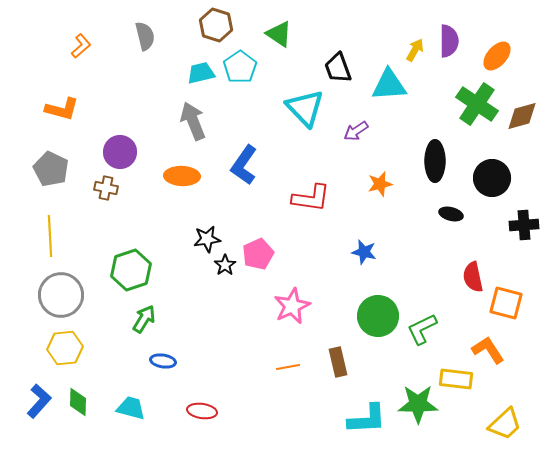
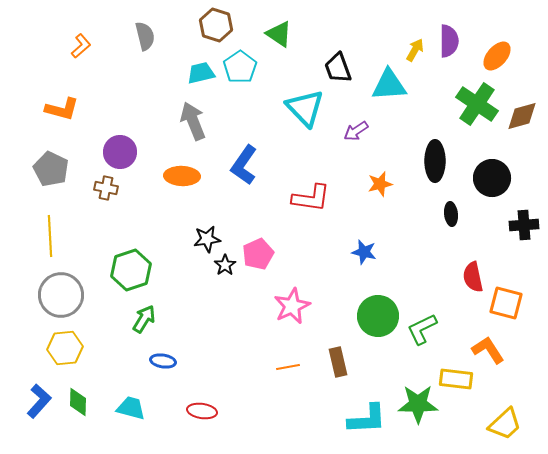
black ellipse at (451, 214): rotated 70 degrees clockwise
